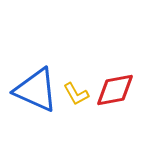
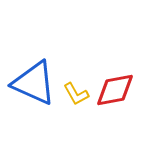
blue triangle: moved 2 px left, 7 px up
